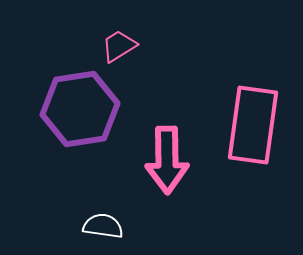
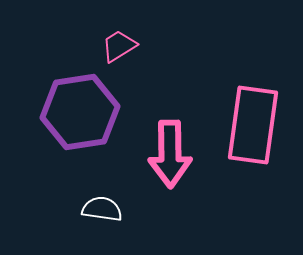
purple hexagon: moved 3 px down
pink arrow: moved 3 px right, 6 px up
white semicircle: moved 1 px left, 17 px up
